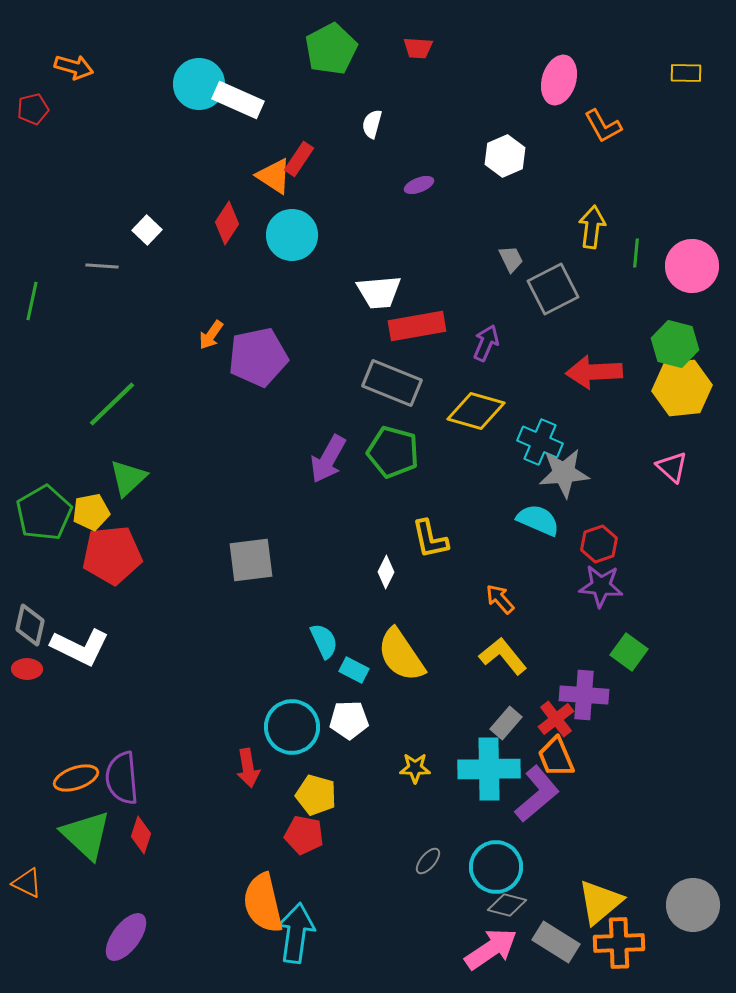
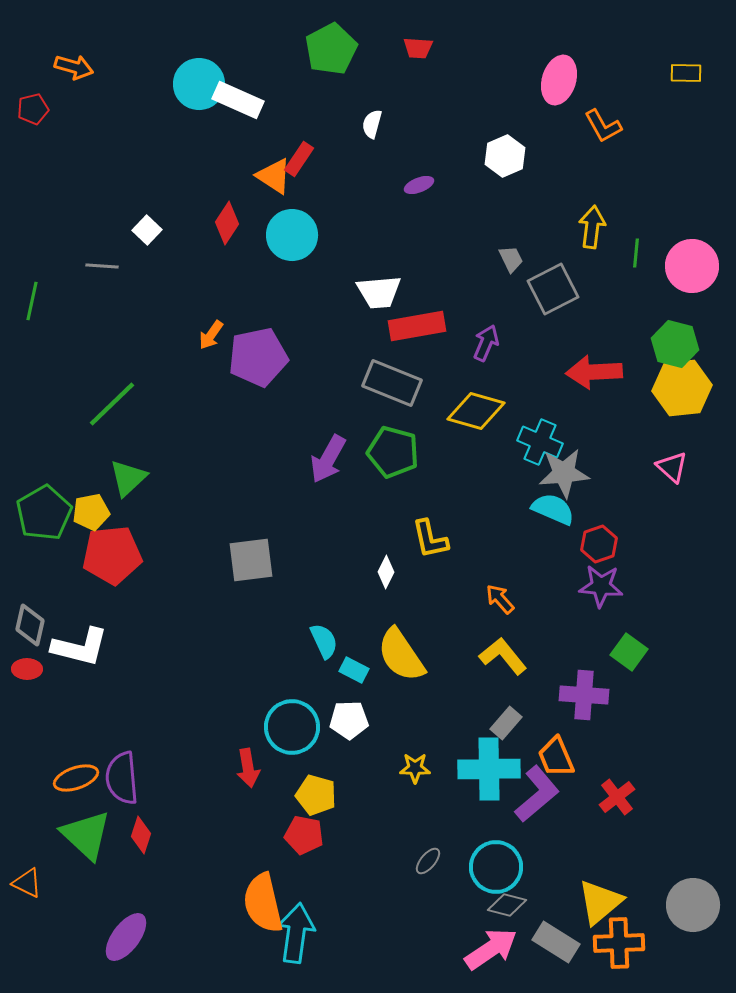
cyan semicircle at (538, 520): moved 15 px right, 11 px up
white L-shape at (80, 647): rotated 12 degrees counterclockwise
red cross at (556, 719): moved 61 px right, 78 px down
